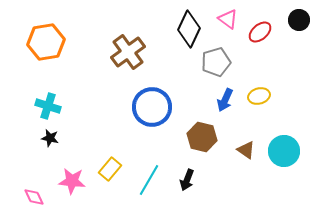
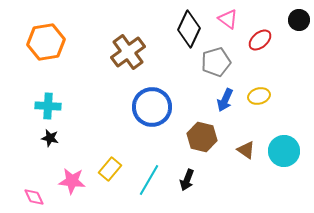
red ellipse: moved 8 px down
cyan cross: rotated 15 degrees counterclockwise
